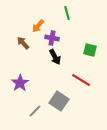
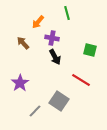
orange arrow: moved 4 px up
